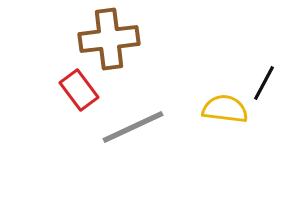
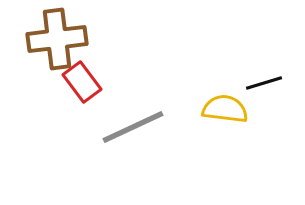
brown cross: moved 52 px left
black line: rotated 45 degrees clockwise
red rectangle: moved 3 px right, 8 px up
